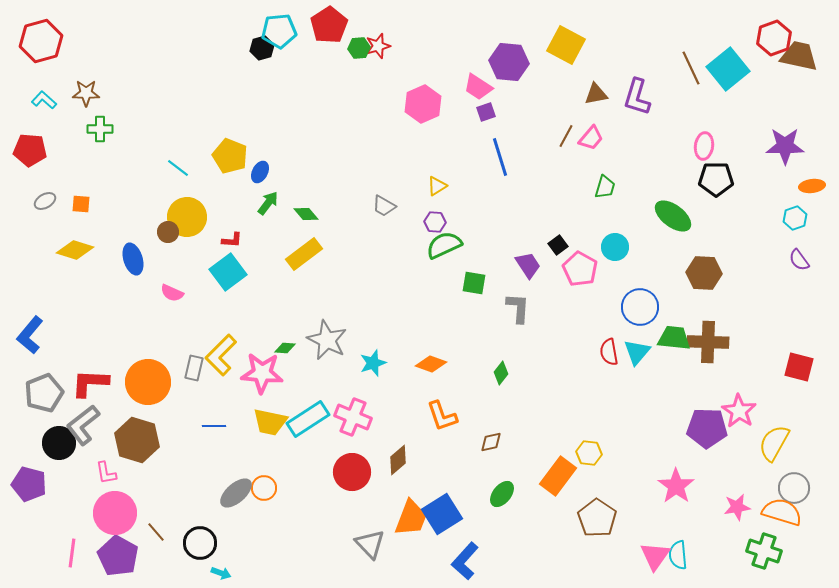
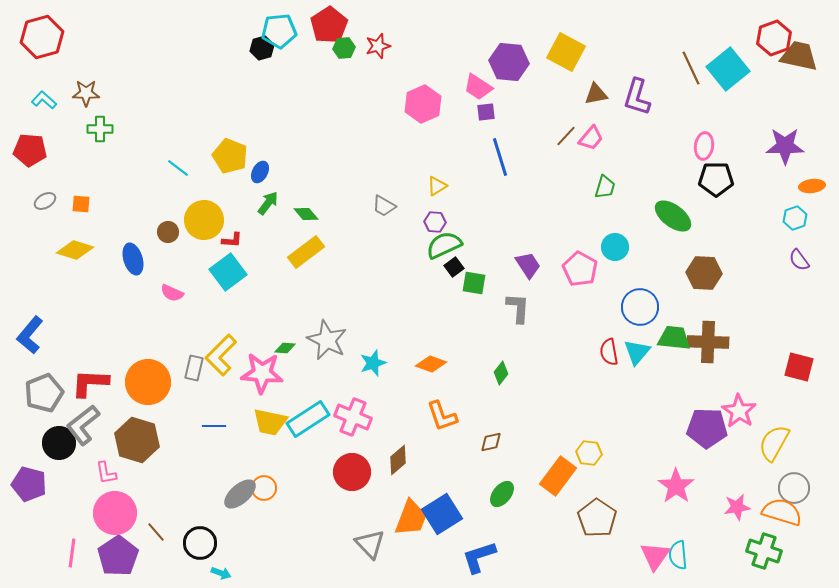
red hexagon at (41, 41): moved 1 px right, 4 px up
yellow square at (566, 45): moved 7 px down
green hexagon at (359, 48): moved 15 px left
purple square at (486, 112): rotated 12 degrees clockwise
brown line at (566, 136): rotated 15 degrees clockwise
yellow circle at (187, 217): moved 17 px right, 3 px down
black square at (558, 245): moved 104 px left, 22 px down
yellow rectangle at (304, 254): moved 2 px right, 2 px up
gray ellipse at (236, 493): moved 4 px right, 1 px down
purple pentagon at (118, 556): rotated 9 degrees clockwise
blue L-shape at (465, 561): moved 14 px right, 4 px up; rotated 30 degrees clockwise
